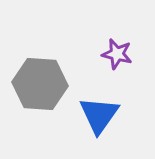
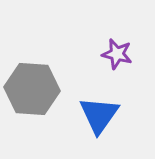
gray hexagon: moved 8 px left, 5 px down
